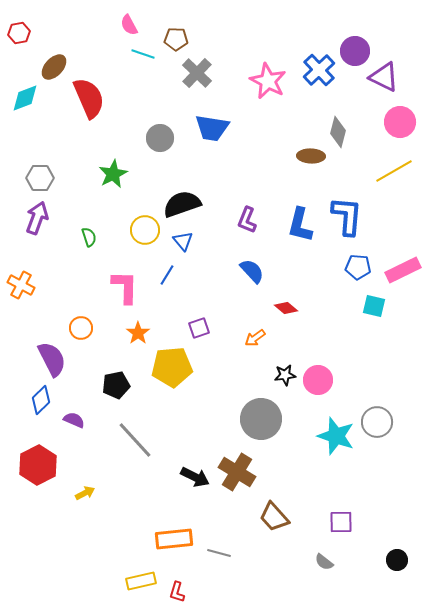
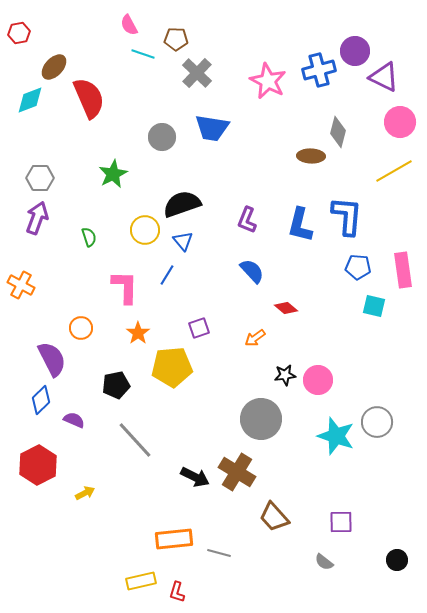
blue cross at (319, 70): rotated 28 degrees clockwise
cyan diamond at (25, 98): moved 5 px right, 2 px down
gray circle at (160, 138): moved 2 px right, 1 px up
pink rectangle at (403, 270): rotated 72 degrees counterclockwise
